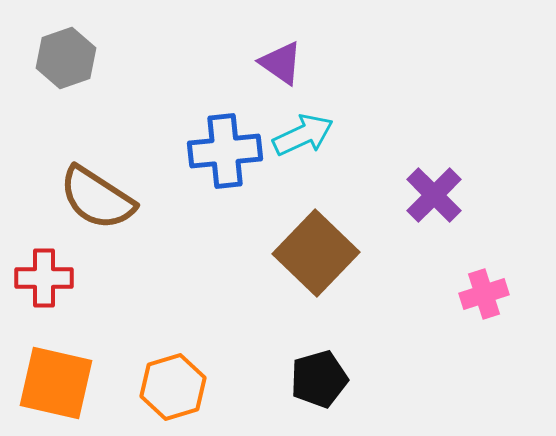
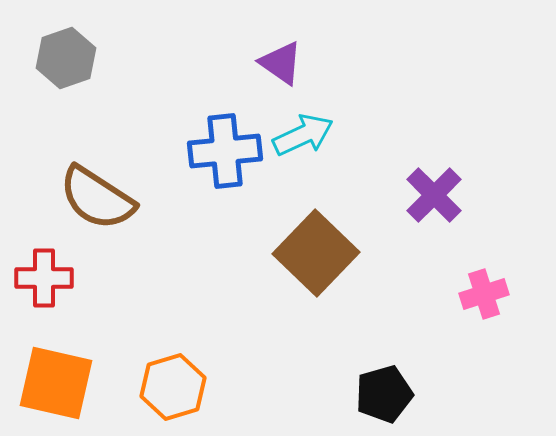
black pentagon: moved 65 px right, 15 px down
